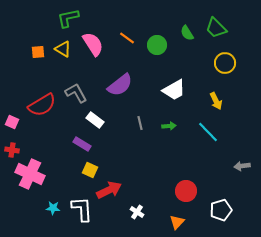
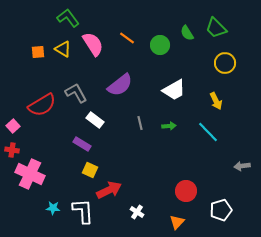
green L-shape: rotated 65 degrees clockwise
green circle: moved 3 px right
pink square: moved 1 px right, 4 px down; rotated 24 degrees clockwise
white L-shape: moved 1 px right, 2 px down
